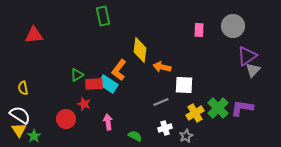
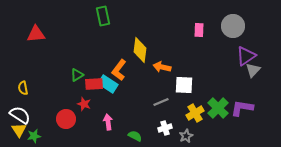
red triangle: moved 2 px right, 1 px up
purple triangle: moved 1 px left
green star: rotated 24 degrees clockwise
